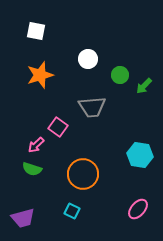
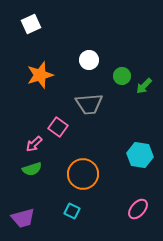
white square: moved 5 px left, 7 px up; rotated 36 degrees counterclockwise
white circle: moved 1 px right, 1 px down
green circle: moved 2 px right, 1 px down
gray trapezoid: moved 3 px left, 3 px up
pink arrow: moved 2 px left, 1 px up
green semicircle: rotated 36 degrees counterclockwise
